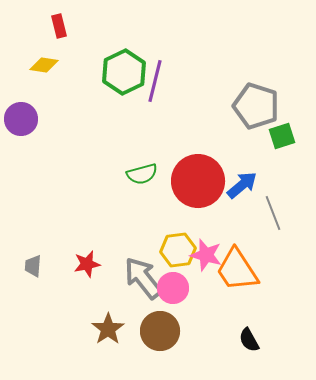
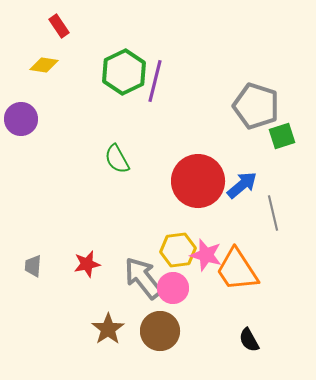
red rectangle: rotated 20 degrees counterclockwise
green semicircle: moved 25 px left, 15 px up; rotated 76 degrees clockwise
gray line: rotated 8 degrees clockwise
